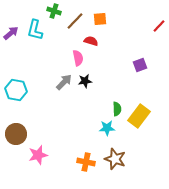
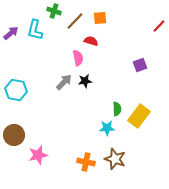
orange square: moved 1 px up
brown circle: moved 2 px left, 1 px down
